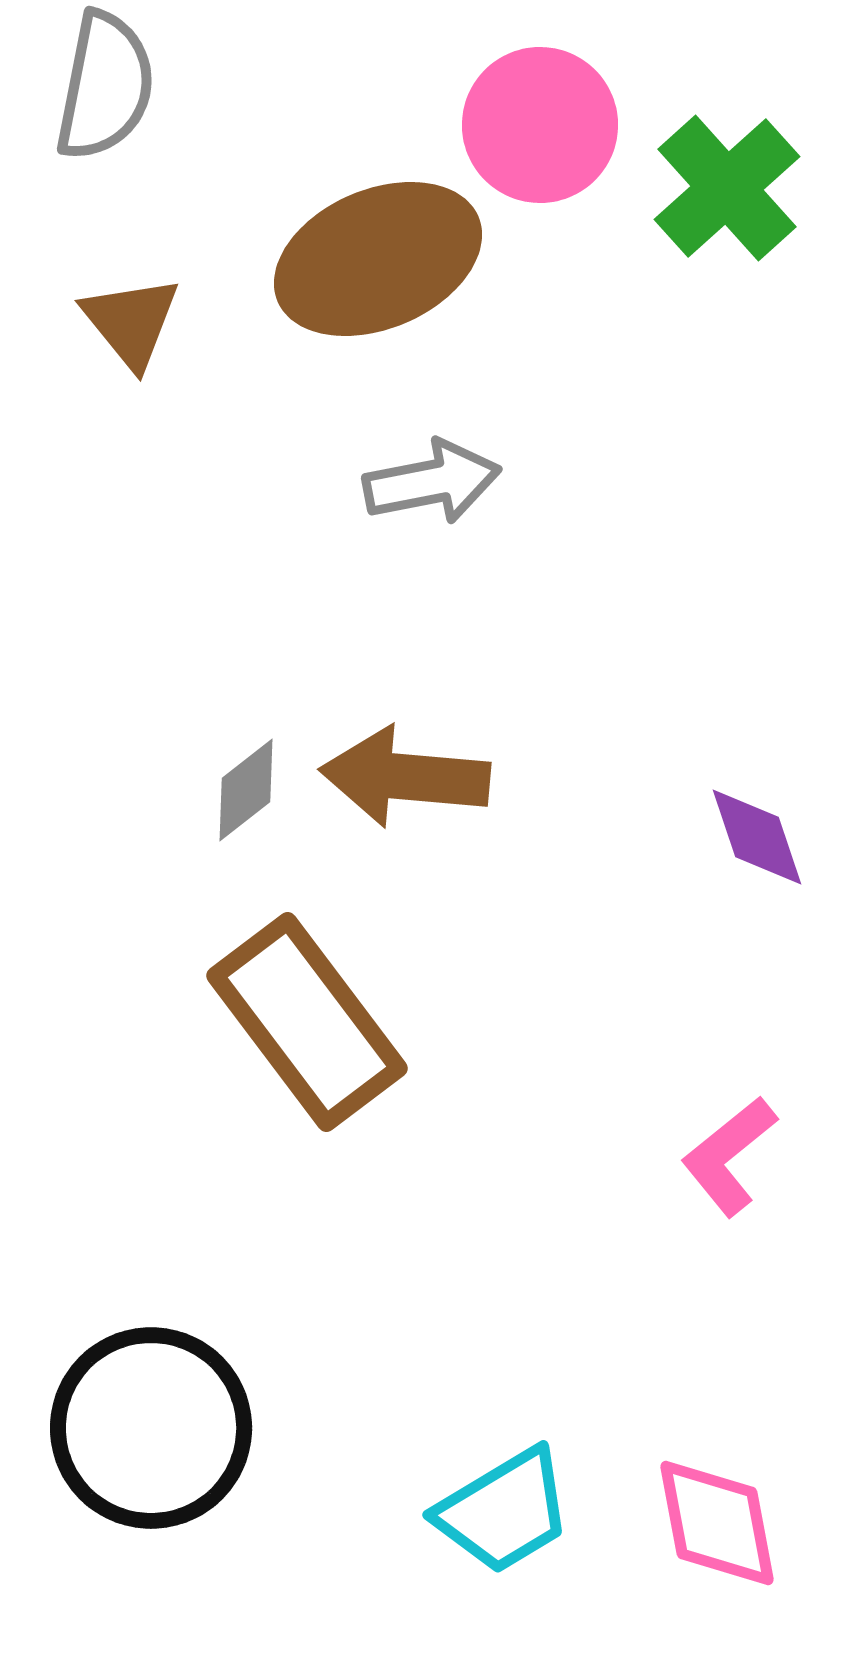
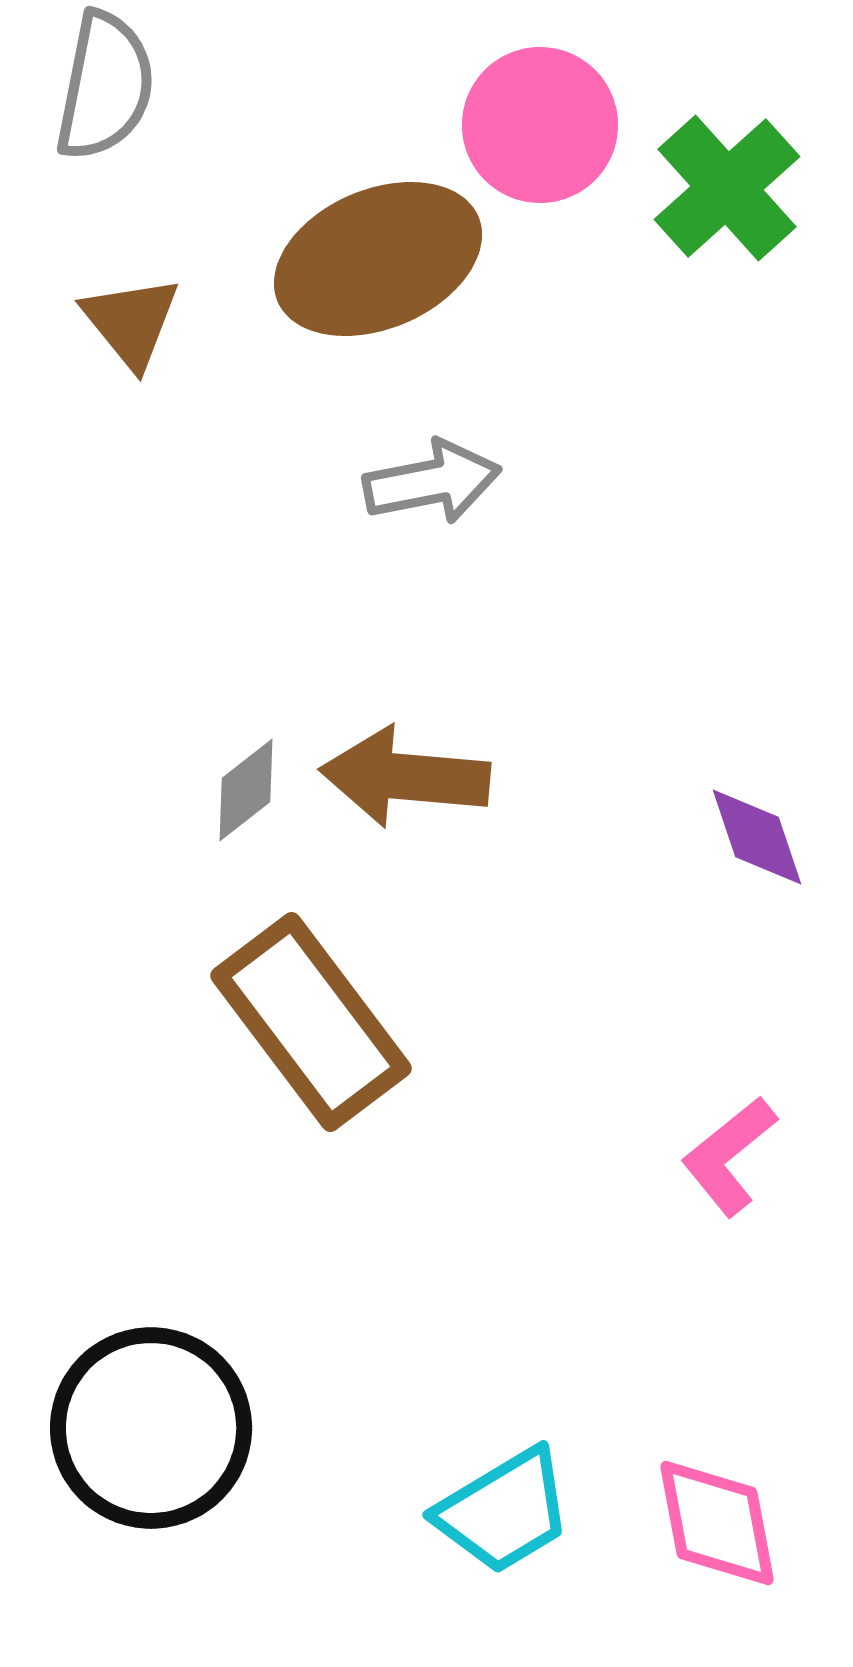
brown rectangle: moved 4 px right
